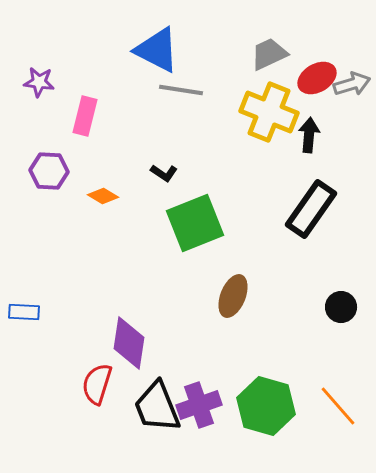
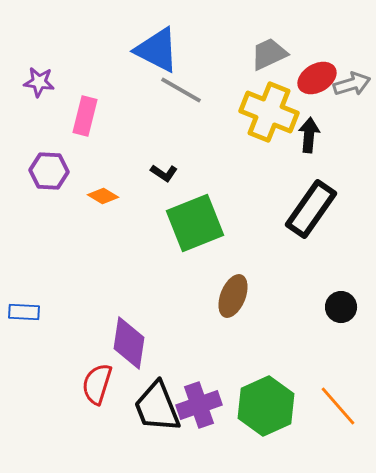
gray line: rotated 21 degrees clockwise
green hexagon: rotated 20 degrees clockwise
